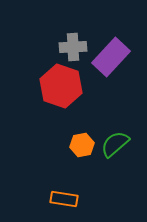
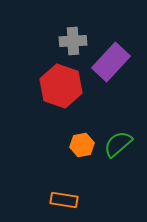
gray cross: moved 6 px up
purple rectangle: moved 5 px down
green semicircle: moved 3 px right
orange rectangle: moved 1 px down
